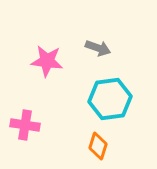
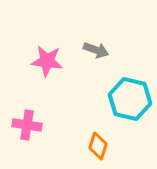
gray arrow: moved 2 px left, 2 px down
cyan hexagon: moved 20 px right; rotated 21 degrees clockwise
pink cross: moved 2 px right
